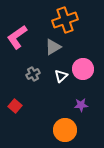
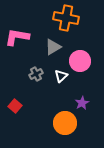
orange cross: moved 1 px right, 2 px up; rotated 30 degrees clockwise
pink L-shape: rotated 45 degrees clockwise
pink circle: moved 3 px left, 8 px up
gray cross: moved 3 px right
purple star: moved 1 px right, 2 px up; rotated 24 degrees counterclockwise
orange circle: moved 7 px up
